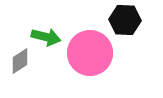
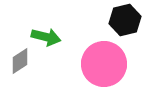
black hexagon: rotated 16 degrees counterclockwise
pink circle: moved 14 px right, 11 px down
